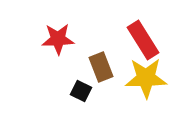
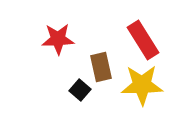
brown rectangle: rotated 8 degrees clockwise
yellow star: moved 4 px left, 7 px down
black square: moved 1 px left, 1 px up; rotated 15 degrees clockwise
